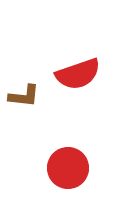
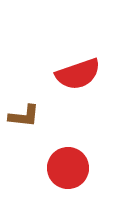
brown L-shape: moved 20 px down
